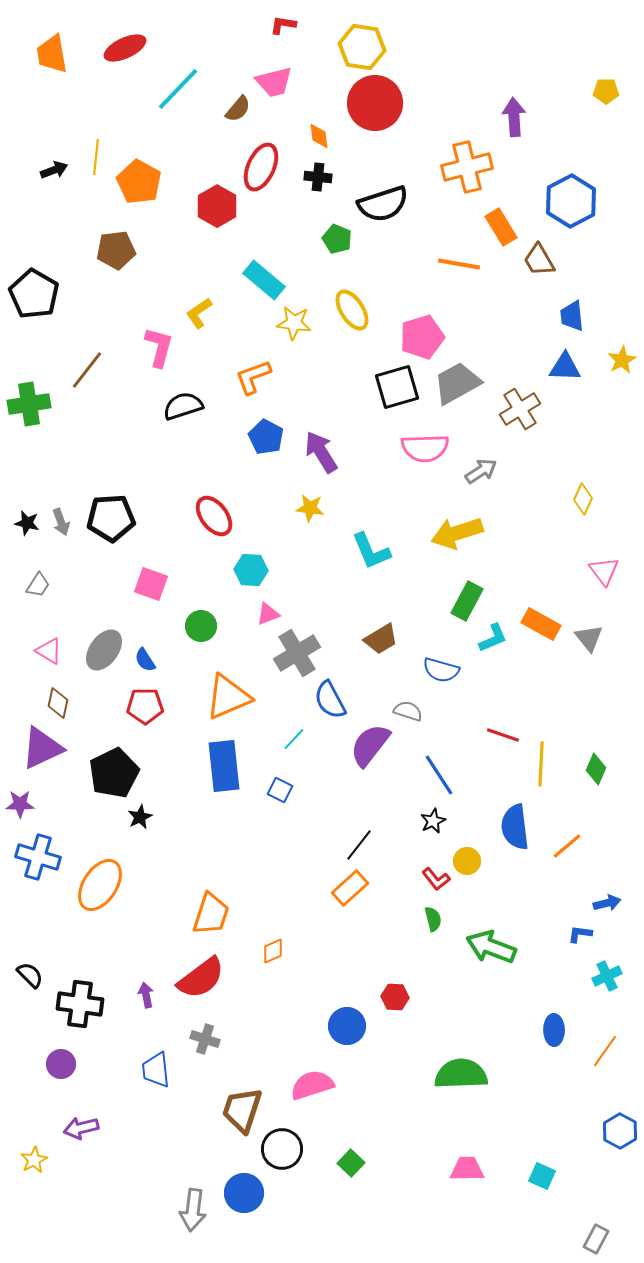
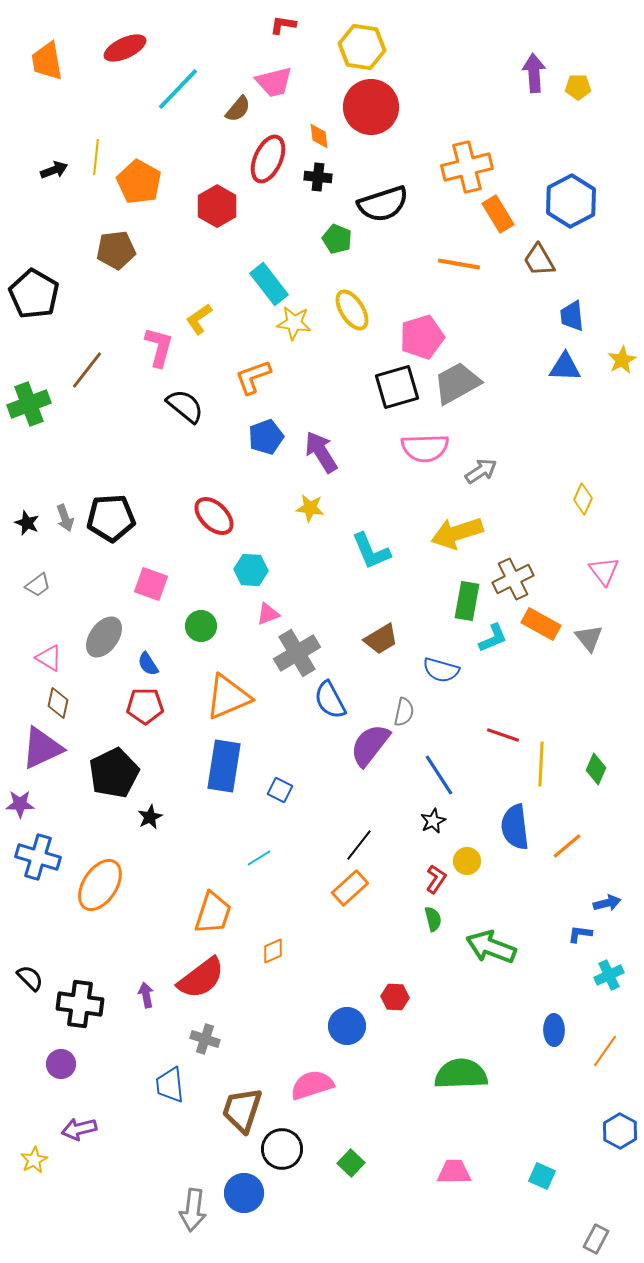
orange trapezoid at (52, 54): moved 5 px left, 7 px down
yellow pentagon at (606, 91): moved 28 px left, 4 px up
red circle at (375, 103): moved 4 px left, 4 px down
purple arrow at (514, 117): moved 20 px right, 44 px up
red ellipse at (261, 167): moved 7 px right, 8 px up
orange rectangle at (501, 227): moved 3 px left, 13 px up
cyan rectangle at (264, 280): moved 5 px right, 4 px down; rotated 12 degrees clockwise
yellow L-shape at (199, 313): moved 6 px down
green cross at (29, 404): rotated 12 degrees counterclockwise
black semicircle at (183, 406): moved 2 px right; rotated 57 degrees clockwise
brown cross at (520, 409): moved 7 px left, 170 px down; rotated 6 degrees clockwise
blue pentagon at (266, 437): rotated 24 degrees clockwise
red ellipse at (214, 516): rotated 9 degrees counterclockwise
gray arrow at (61, 522): moved 4 px right, 4 px up
black star at (27, 523): rotated 10 degrees clockwise
gray trapezoid at (38, 585): rotated 20 degrees clockwise
green rectangle at (467, 601): rotated 18 degrees counterclockwise
gray ellipse at (104, 650): moved 13 px up
pink triangle at (49, 651): moved 7 px down
blue semicircle at (145, 660): moved 3 px right, 4 px down
gray semicircle at (408, 711): moved 4 px left, 1 px down; rotated 84 degrees clockwise
cyan line at (294, 739): moved 35 px left, 119 px down; rotated 15 degrees clockwise
blue rectangle at (224, 766): rotated 15 degrees clockwise
black star at (140, 817): moved 10 px right
red L-shape at (436, 879): rotated 108 degrees counterclockwise
orange trapezoid at (211, 914): moved 2 px right, 1 px up
black semicircle at (30, 975): moved 3 px down
cyan cross at (607, 976): moved 2 px right, 1 px up
blue trapezoid at (156, 1070): moved 14 px right, 15 px down
purple arrow at (81, 1128): moved 2 px left, 1 px down
pink trapezoid at (467, 1169): moved 13 px left, 3 px down
